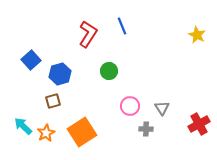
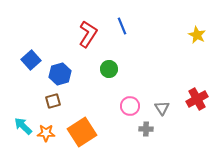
green circle: moved 2 px up
red cross: moved 2 px left, 25 px up
orange star: rotated 30 degrees clockwise
